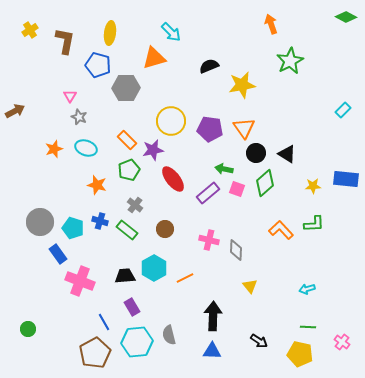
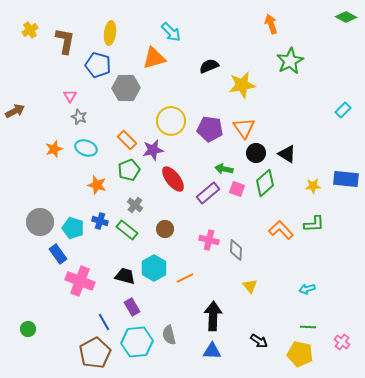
black trapezoid at (125, 276): rotated 20 degrees clockwise
